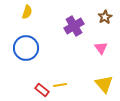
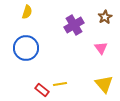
purple cross: moved 1 px up
yellow line: moved 1 px up
